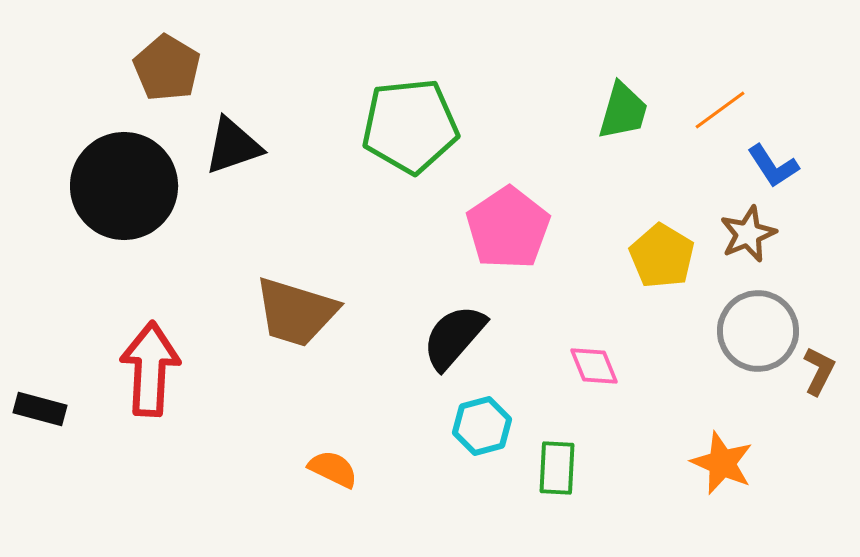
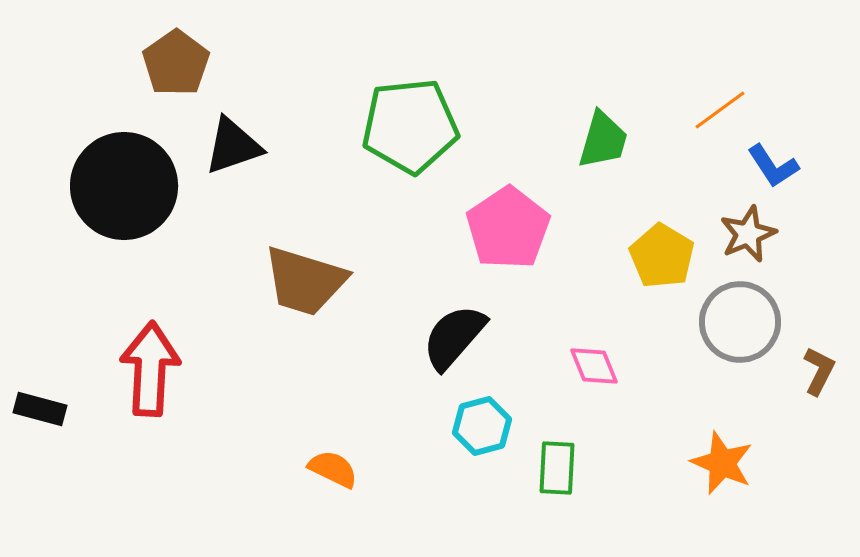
brown pentagon: moved 9 px right, 5 px up; rotated 6 degrees clockwise
green trapezoid: moved 20 px left, 29 px down
brown trapezoid: moved 9 px right, 31 px up
gray circle: moved 18 px left, 9 px up
